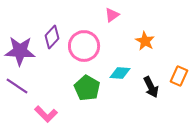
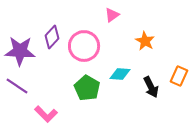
cyan diamond: moved 1 px down
